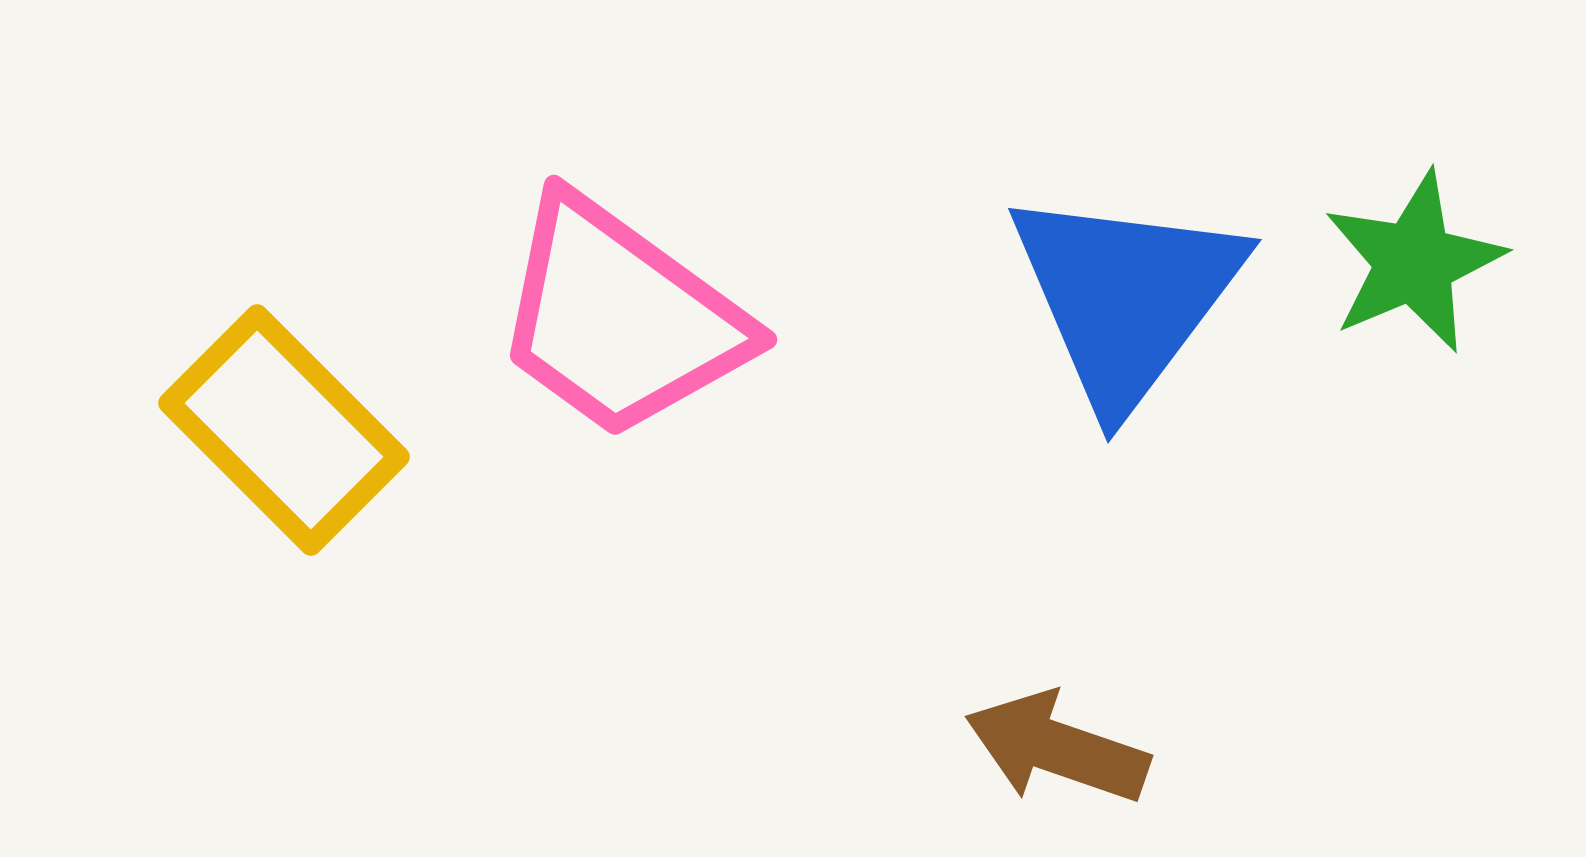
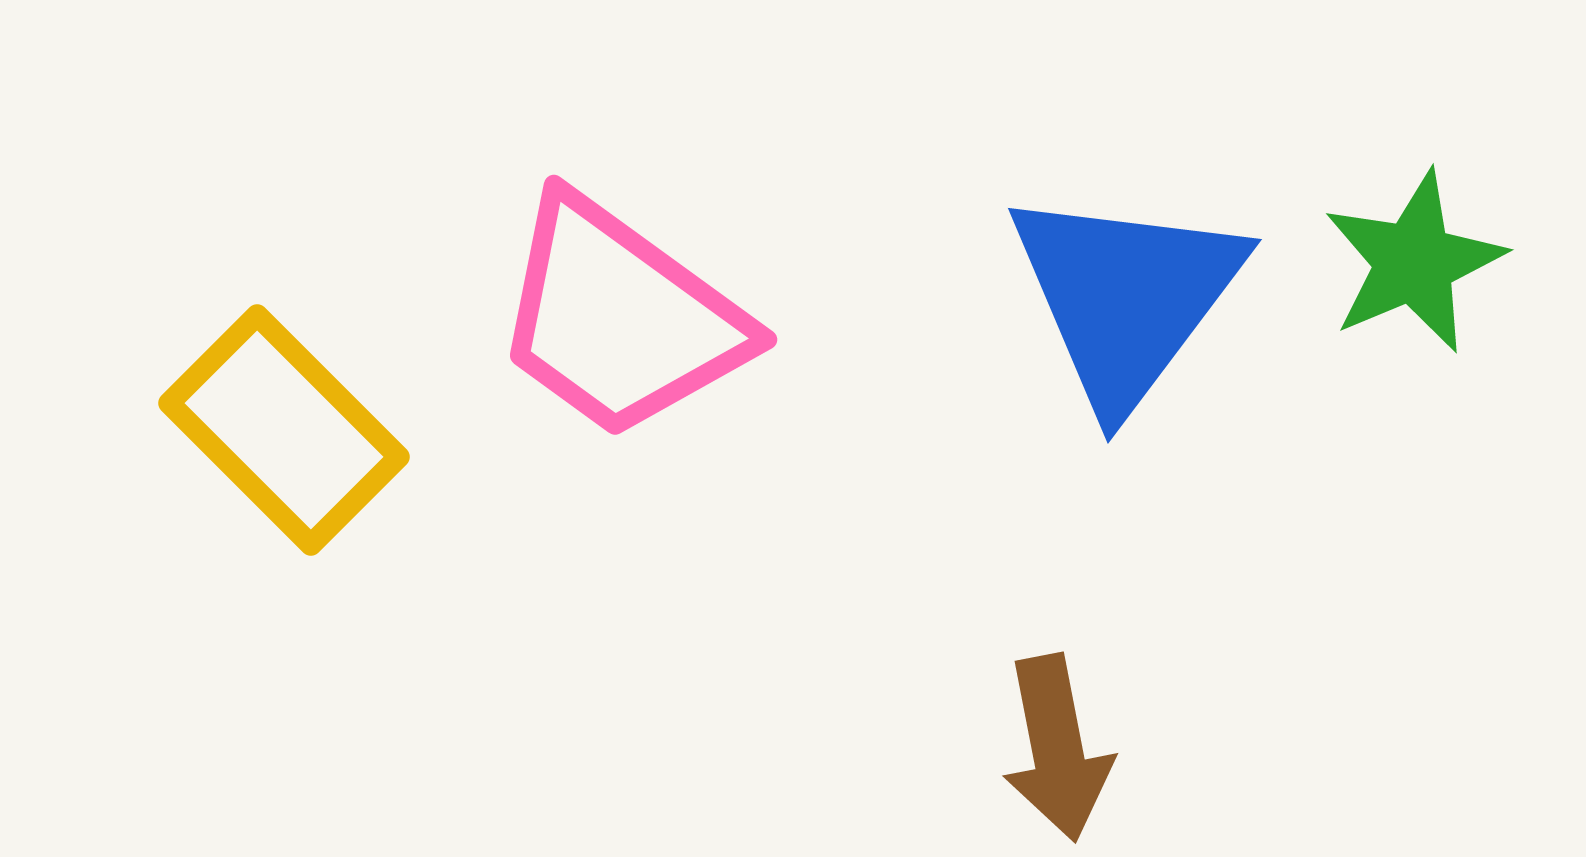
brown arrow: rotated 120 degrees counterclockwise
